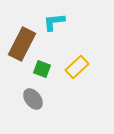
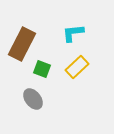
cyan L-shape: moved 19 px right, 11 px down
